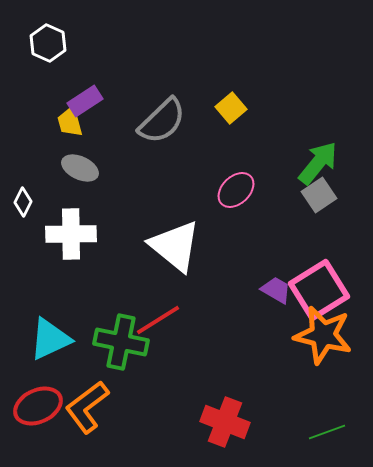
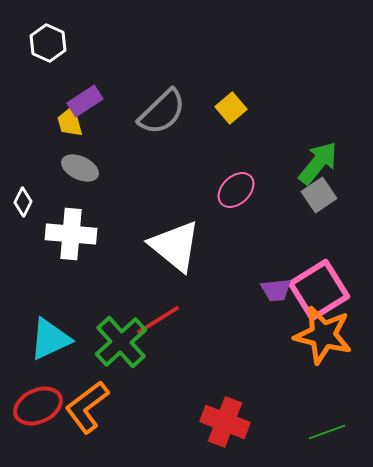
gray semicircle: moved 9 px up
white cross: rotated 6 degrees clockwise
purple trapezoid: rotated 144 degrees clockwise
green cross: rotated 36 degrees clockwise
